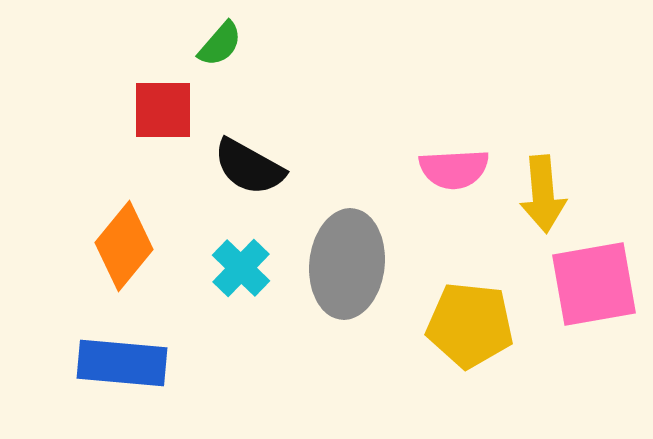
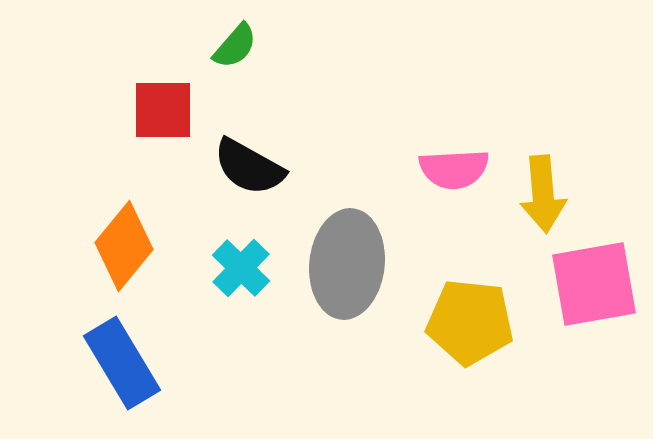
green semicircle: moved 15 px right, 2 px down
yellow pentagon: moved 3 px up
blue rectangle: rotated 54 degrees clockwise
